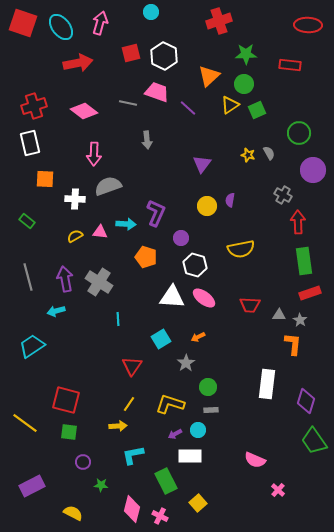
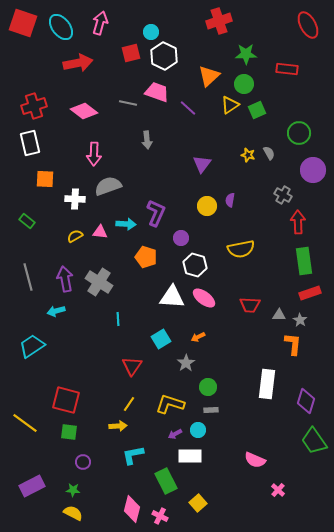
cyan circle at (151, 12): moved 20 px down
red ellipse at (308, 25): rotated 60 degrees clockwise
red rectangle at (290, 65): moved 3 px left, 4 px down
green star at (101, 485): moved 28 px left, 5 px down
